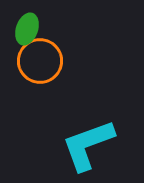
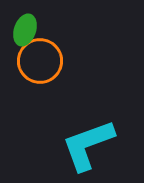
green ellipse: moved 2 px left, 1 px down
